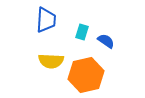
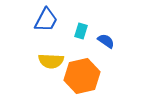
blue trapezoid: rotated 24 degrees clockwise
cyan rectangle: moved 1 px left, 1 px up
orange hexagon: moved 4 px left, 1 px down
